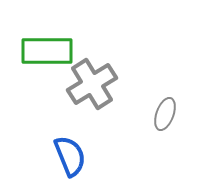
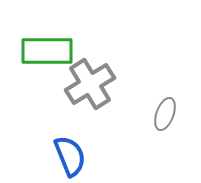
gray cross: moved 2 px left
